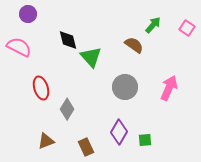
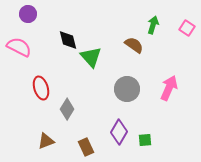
green arrow: rotated 24 degrees counterclockwise
gray circle: moved 2 px right, 2 px down
